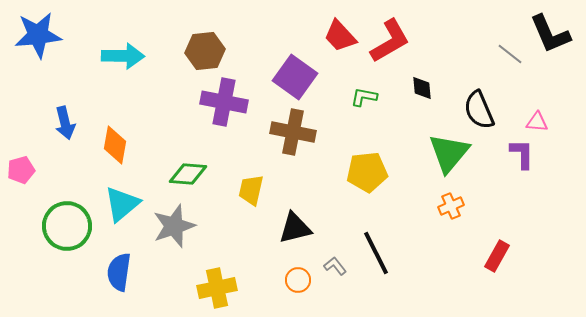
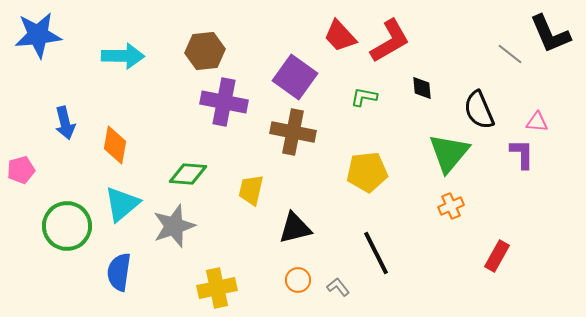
gray L-shape: moved 3 px right, 21 px down
